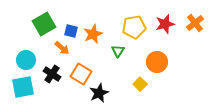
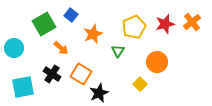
orange cross: moved 3 px left, 1 px up
yellow pentagon: rotated 15 degrees counterclockwise
blue square: moved 16 px up; rotated 24 degrees clockwise
orange arrow: moved 1 px left
cyan circle: moved 12 px left, 12 px up
